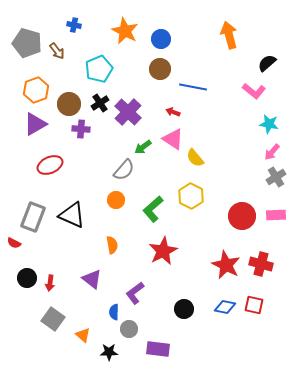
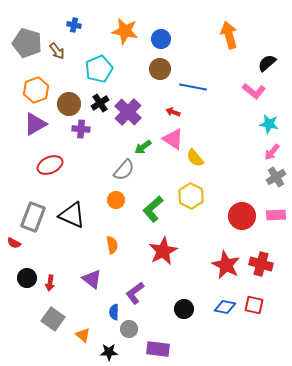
orange star at (125, 31): rotated 16 degrees counterclockwise
